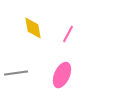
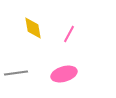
pink line: moved 1 px right
pink ellipse: moved 2 px right, 1 px up; rotated 50 degrees clockwise
